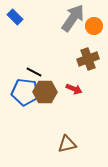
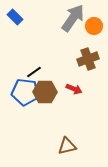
black line: rotated 63 degrees counterclockwise
brown triangle: moved 2 px down
